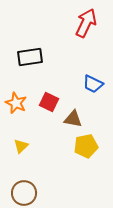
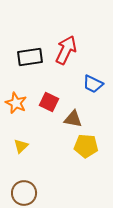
red arrow: moved 20 px left, 27 px down
yellow pentagon: rotated 15 degrees clockwise
